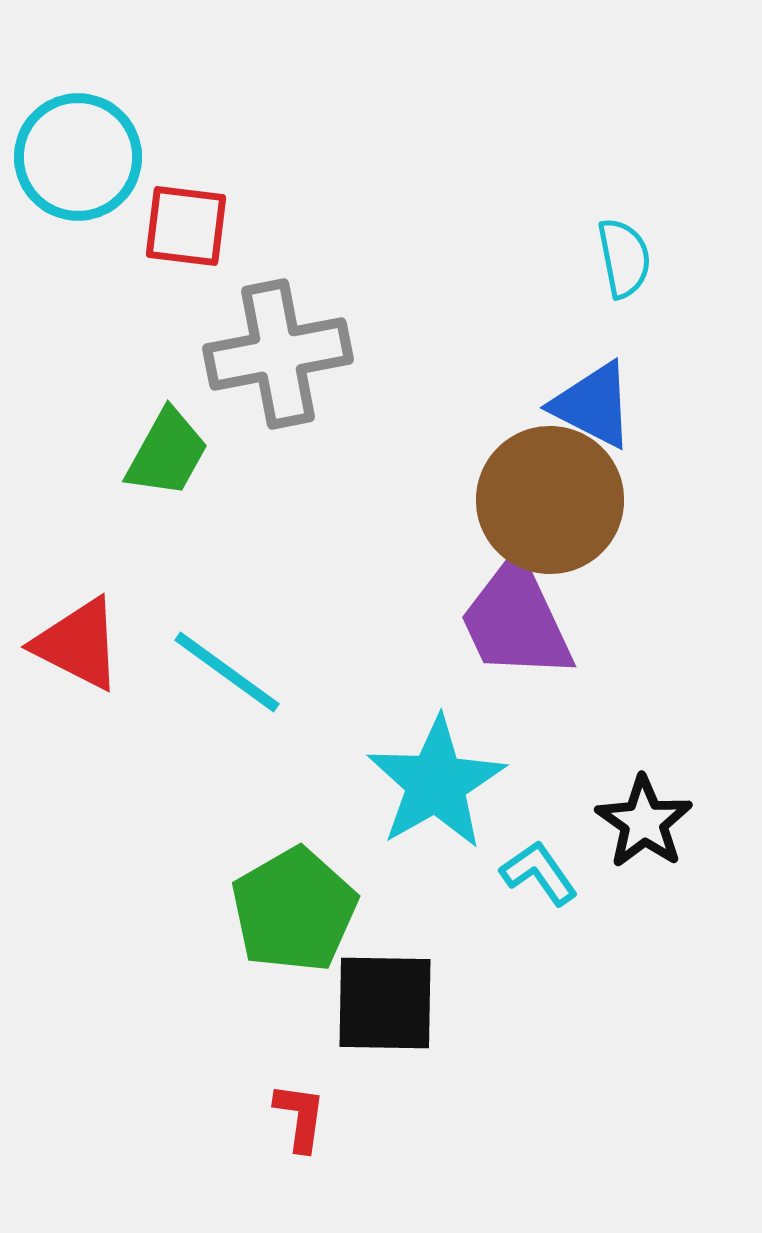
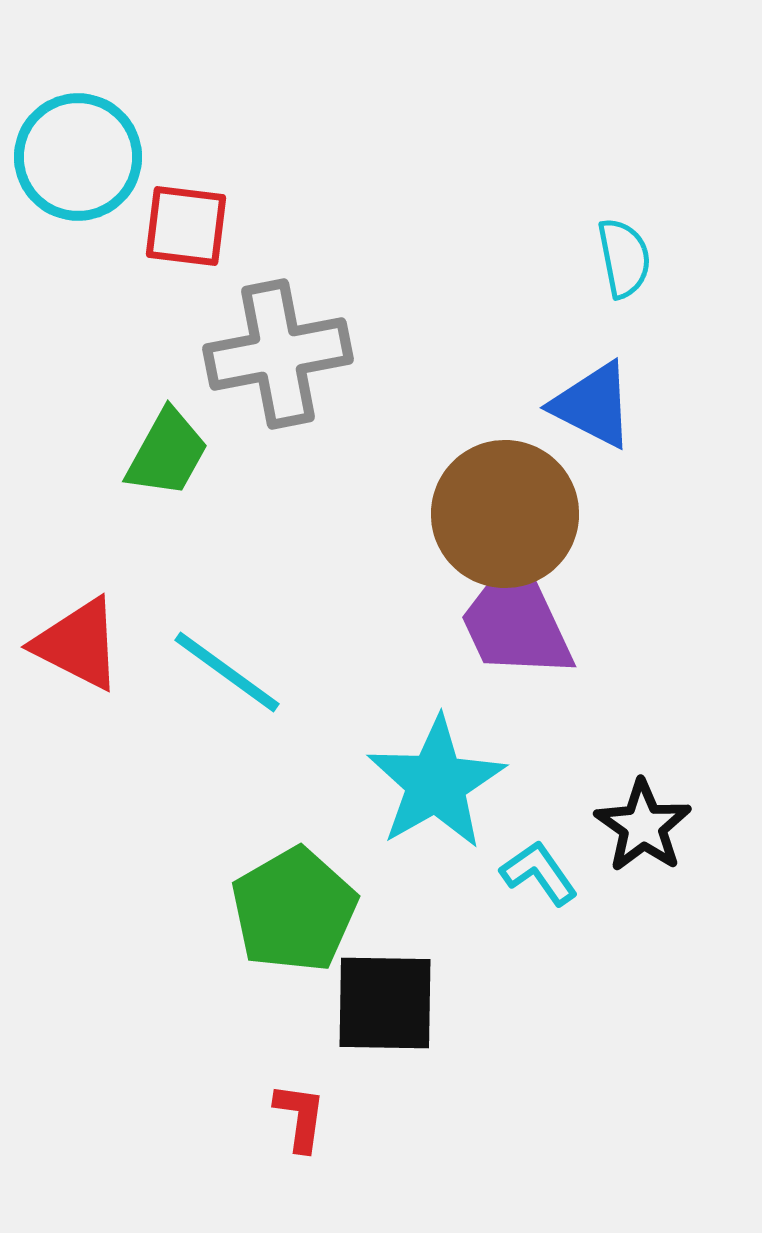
brown circle: moved 45 px left, 14 px down
black star: moved 1 px left, 4 px down
